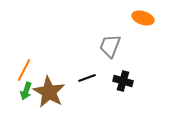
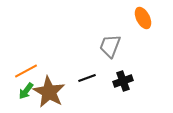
orange ellipse: rotated 45 degrees clockwise
orange line: moved 2 px right, 1 px down; rotated 35 degrees clockwise
black cross: rotated 36 degrees counterclockwise
green arrow: rotated 18 degrees clockwise
